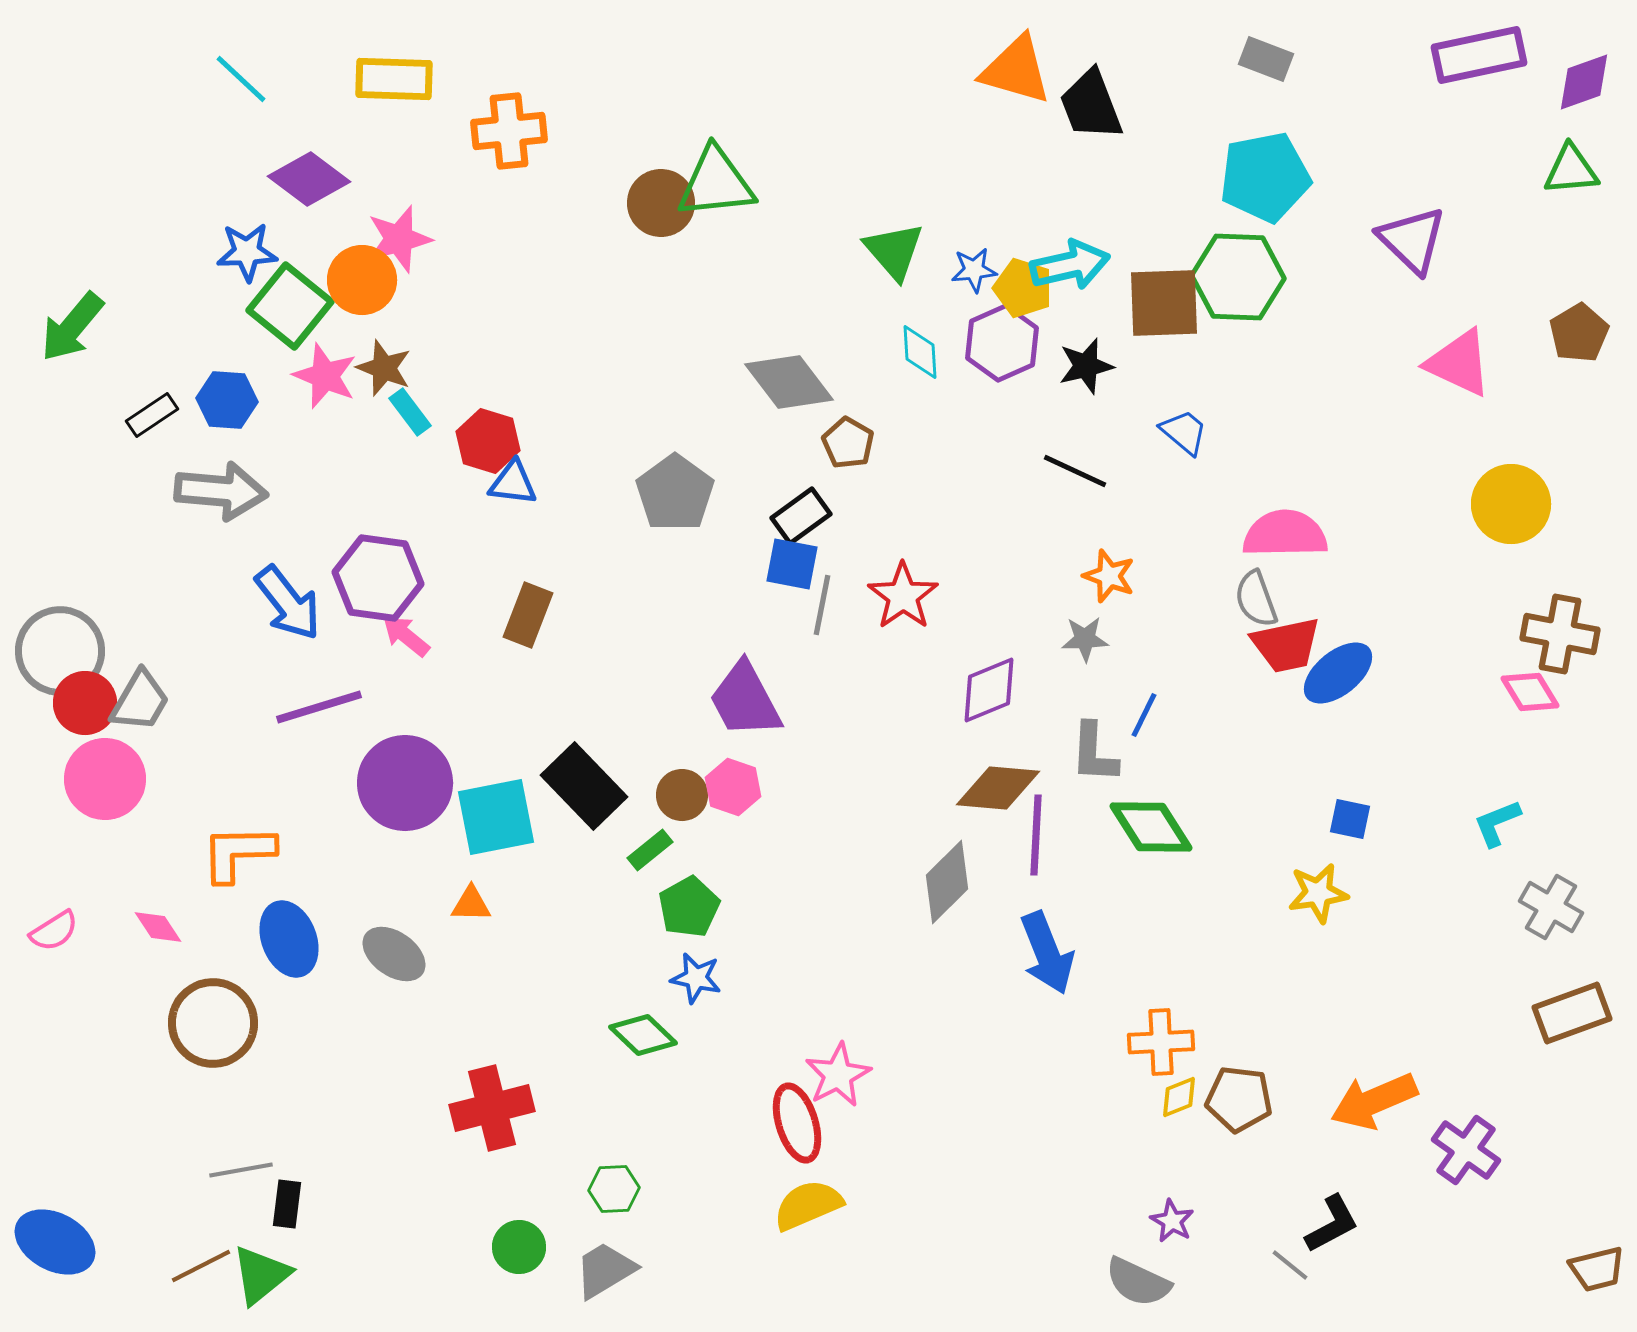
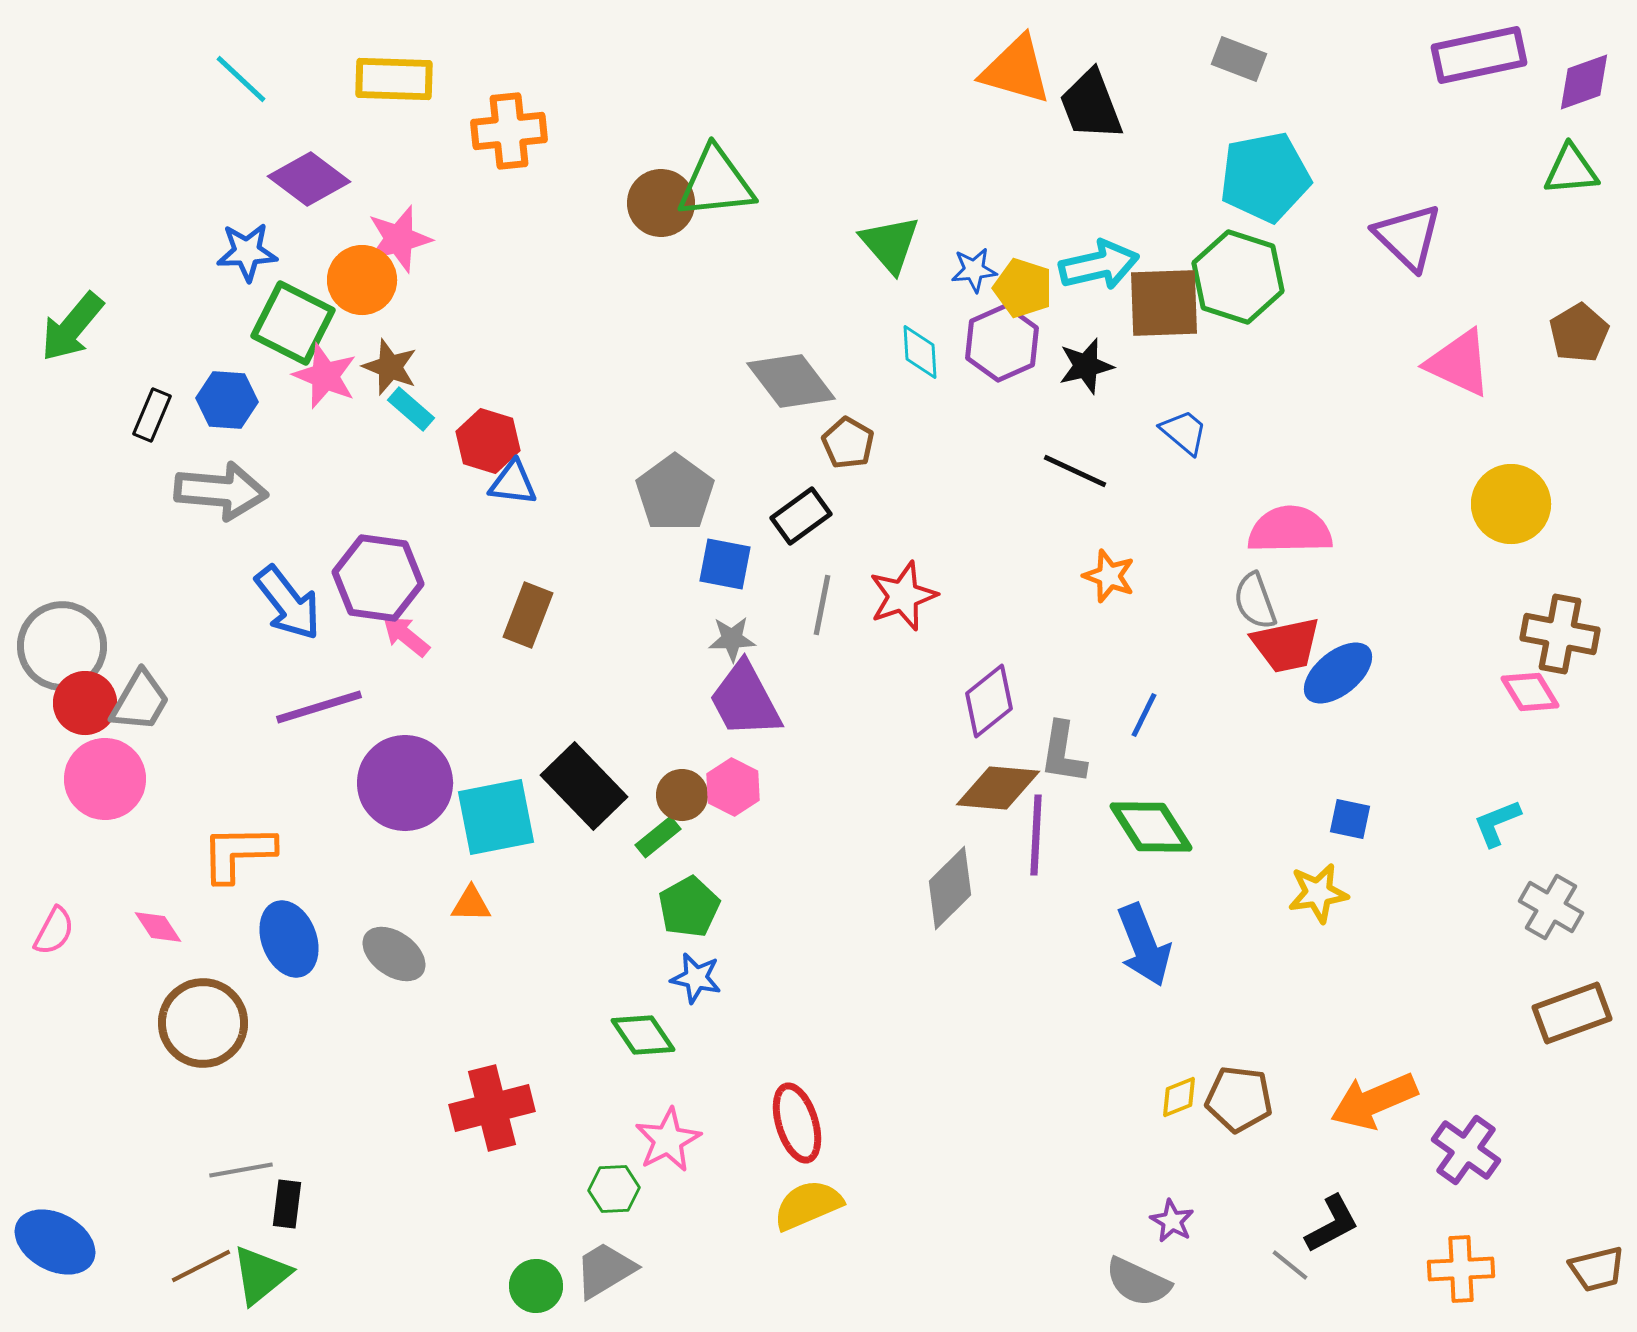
gray rectangle at (1266, 59): moved 27 px left
purple triangle at (1412, 240): moved 4 px left, 3 px up
green triangle at (894, 251): moved 4 px left, 7 px up
cyan arrow at (1070, 265): moved 29 px right
green hexagon at (1238, 277): rotated 16 degrees clockwise
green square at (290, 306): moved 3 px right, 17 px down; rotated 12 degrees counterclockwise
brown star at (384, 368): moved 6 px right, 1 px up
gray diamond at (789, 382): moved 2 px right, 1 px up
cyan rectangle at (410, 412): moved 1 px right, 3 px up; rotated 12 degrees counterclockwise
black rectangle at (152, 415): rotated 33 degrees counterclockwise
pink semicircle at (1285, 534): moved 5 px right, 4 px up
blue square at (792, 564): moved 67 px left
red star at (903, 596): rotated 16 degrees clockwise
gray semicircle at (1256, 599): moved 1 px left, 2 px down
gray star at (1085, 639): moved 353 px left
gray circle at (60, 651): moved 2 px right, 5 px up
purple diamond at (989, 690): moved 11 px down; rotated 16 degrees counterclockwise
gray L-shape at (1094, 753): moved 31 px left; rotated 6 degrees clockwise
pink hexagon at (733, 787): rotated 8 degrees clockwise
green rectangle at (650, 850): moved 8 px right, 13 px up
gray diamond at (947, 882): moved 3 px right, 6 px down
pink semicircle at (54, 931): rotated 30 degrees counterclockwise
blue arrow at (1047, 953): moved 97 px right, 8 px up
brown circle at (213, 1023): moved 10 px left
green diamond at (643, 1035): rotated 12 degrees clockwise
orange cross at (1161, 1042): moved 300 px right, 227 px down
pink star at (838, 1075): moved 170 px left, 65 px down
green circle at (519, 1247): moved 17 px right, 39 px down
